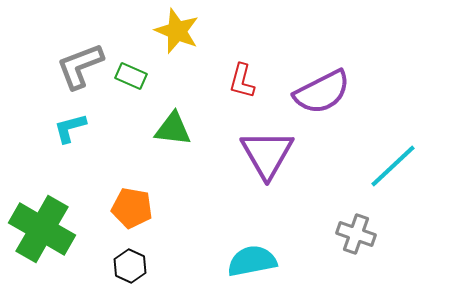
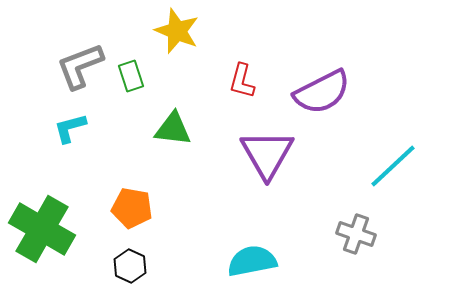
green rectangle: rotated 48 degrees clockwise
